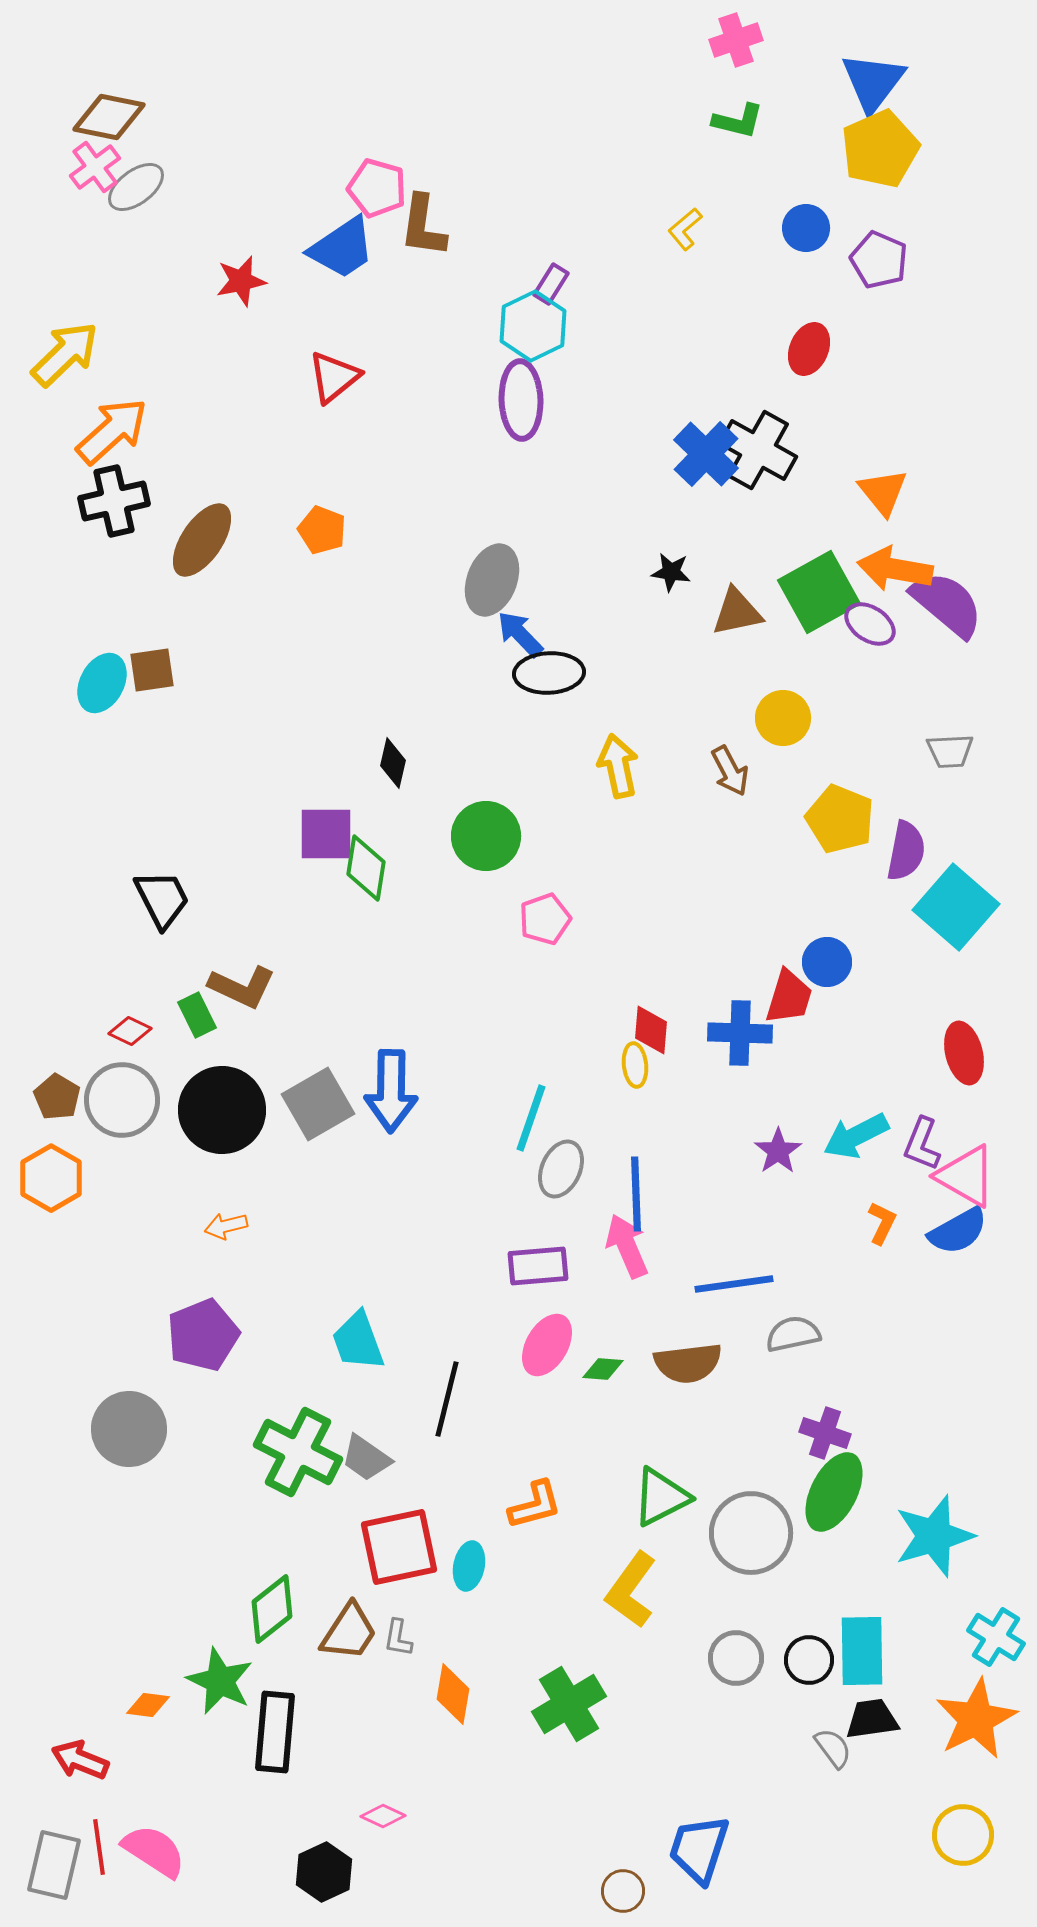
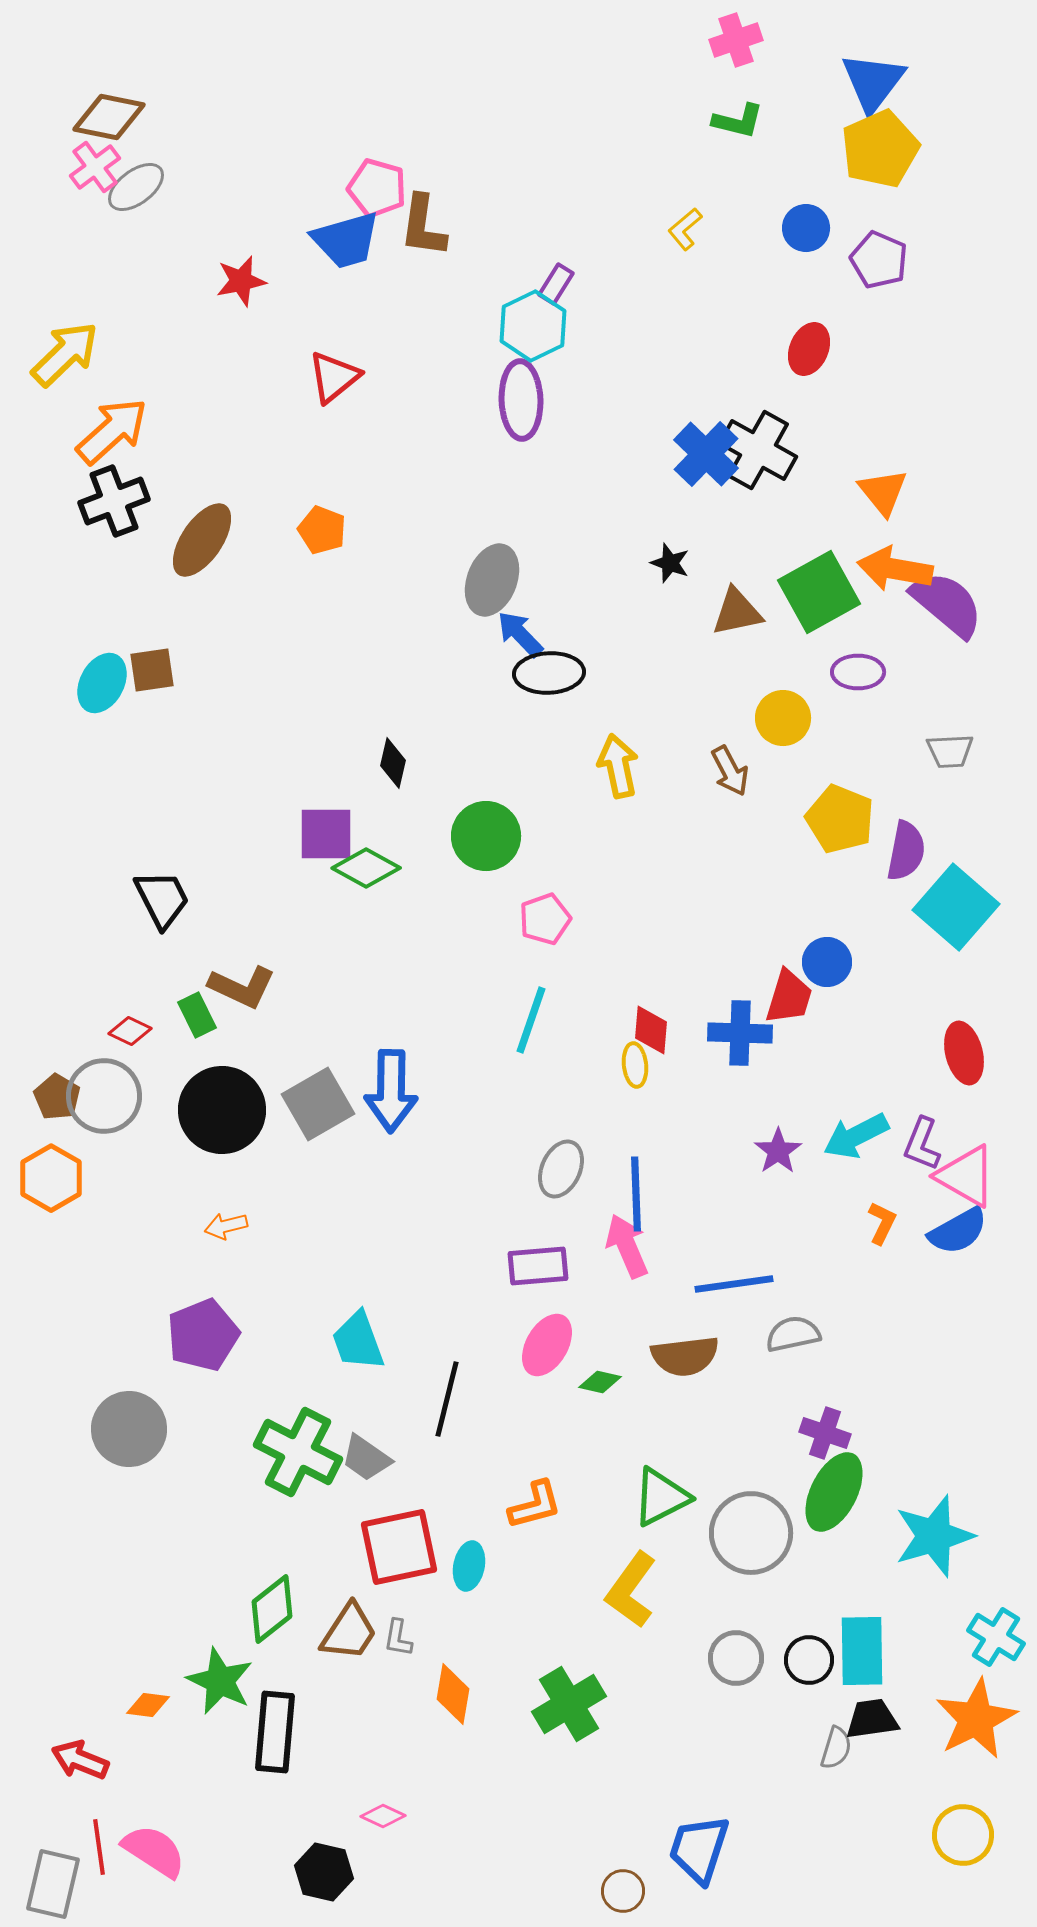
blue trapezoid at (342, 248): moved 4 px right, 8 px up; rotated 18 degrees clockwise
purple rectangle at (551, 284): moved 5 px right
black cross at (114, 501): rotated 8 degrees counterclockwise
black star at (671, 572): moved 1 px left, 9 px up; rotated 12 degrees clockwise
purple ellipse at (870, 624): moved 12 px left, 48 px down; rotated 33 degrees counterclockwise
green diamond at (366, 868): rotated 70 degrees counterclockwise
gray circle at (122, 1100): moved 18 px left, 4 px up
cyan line at (531, 1118): moved 98 px up
brown semicircle at (688, 1363): moved 3 px left, 7 px up
green diamond at (603, 1369): moved 3 px left, 13 px down; rotated 9 degrees clockwise
gray semicircle at (833, 1748): moved 3 px right; rotated 54 degrees clockwise
gray rectangle at (54, 1865): moved 1 px left, 19 px down
black hexagon at (324, 1872): rotated 22 degrees counterclockwise
